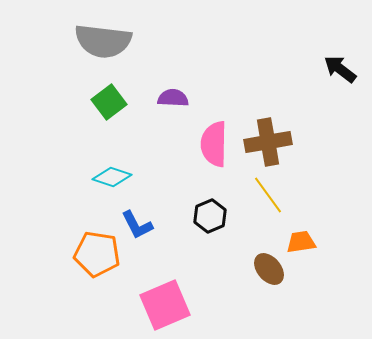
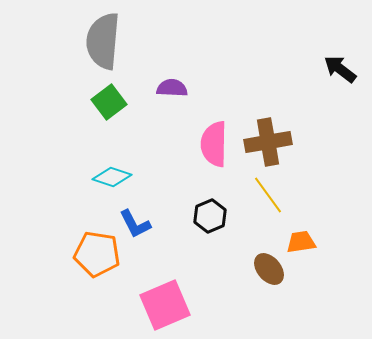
gray semicircle: rotated 88 degrees clockwise
purple semicircle: moved 1 px left, 10 px up
blue L-shape: moved 2 px left, 1 px up
